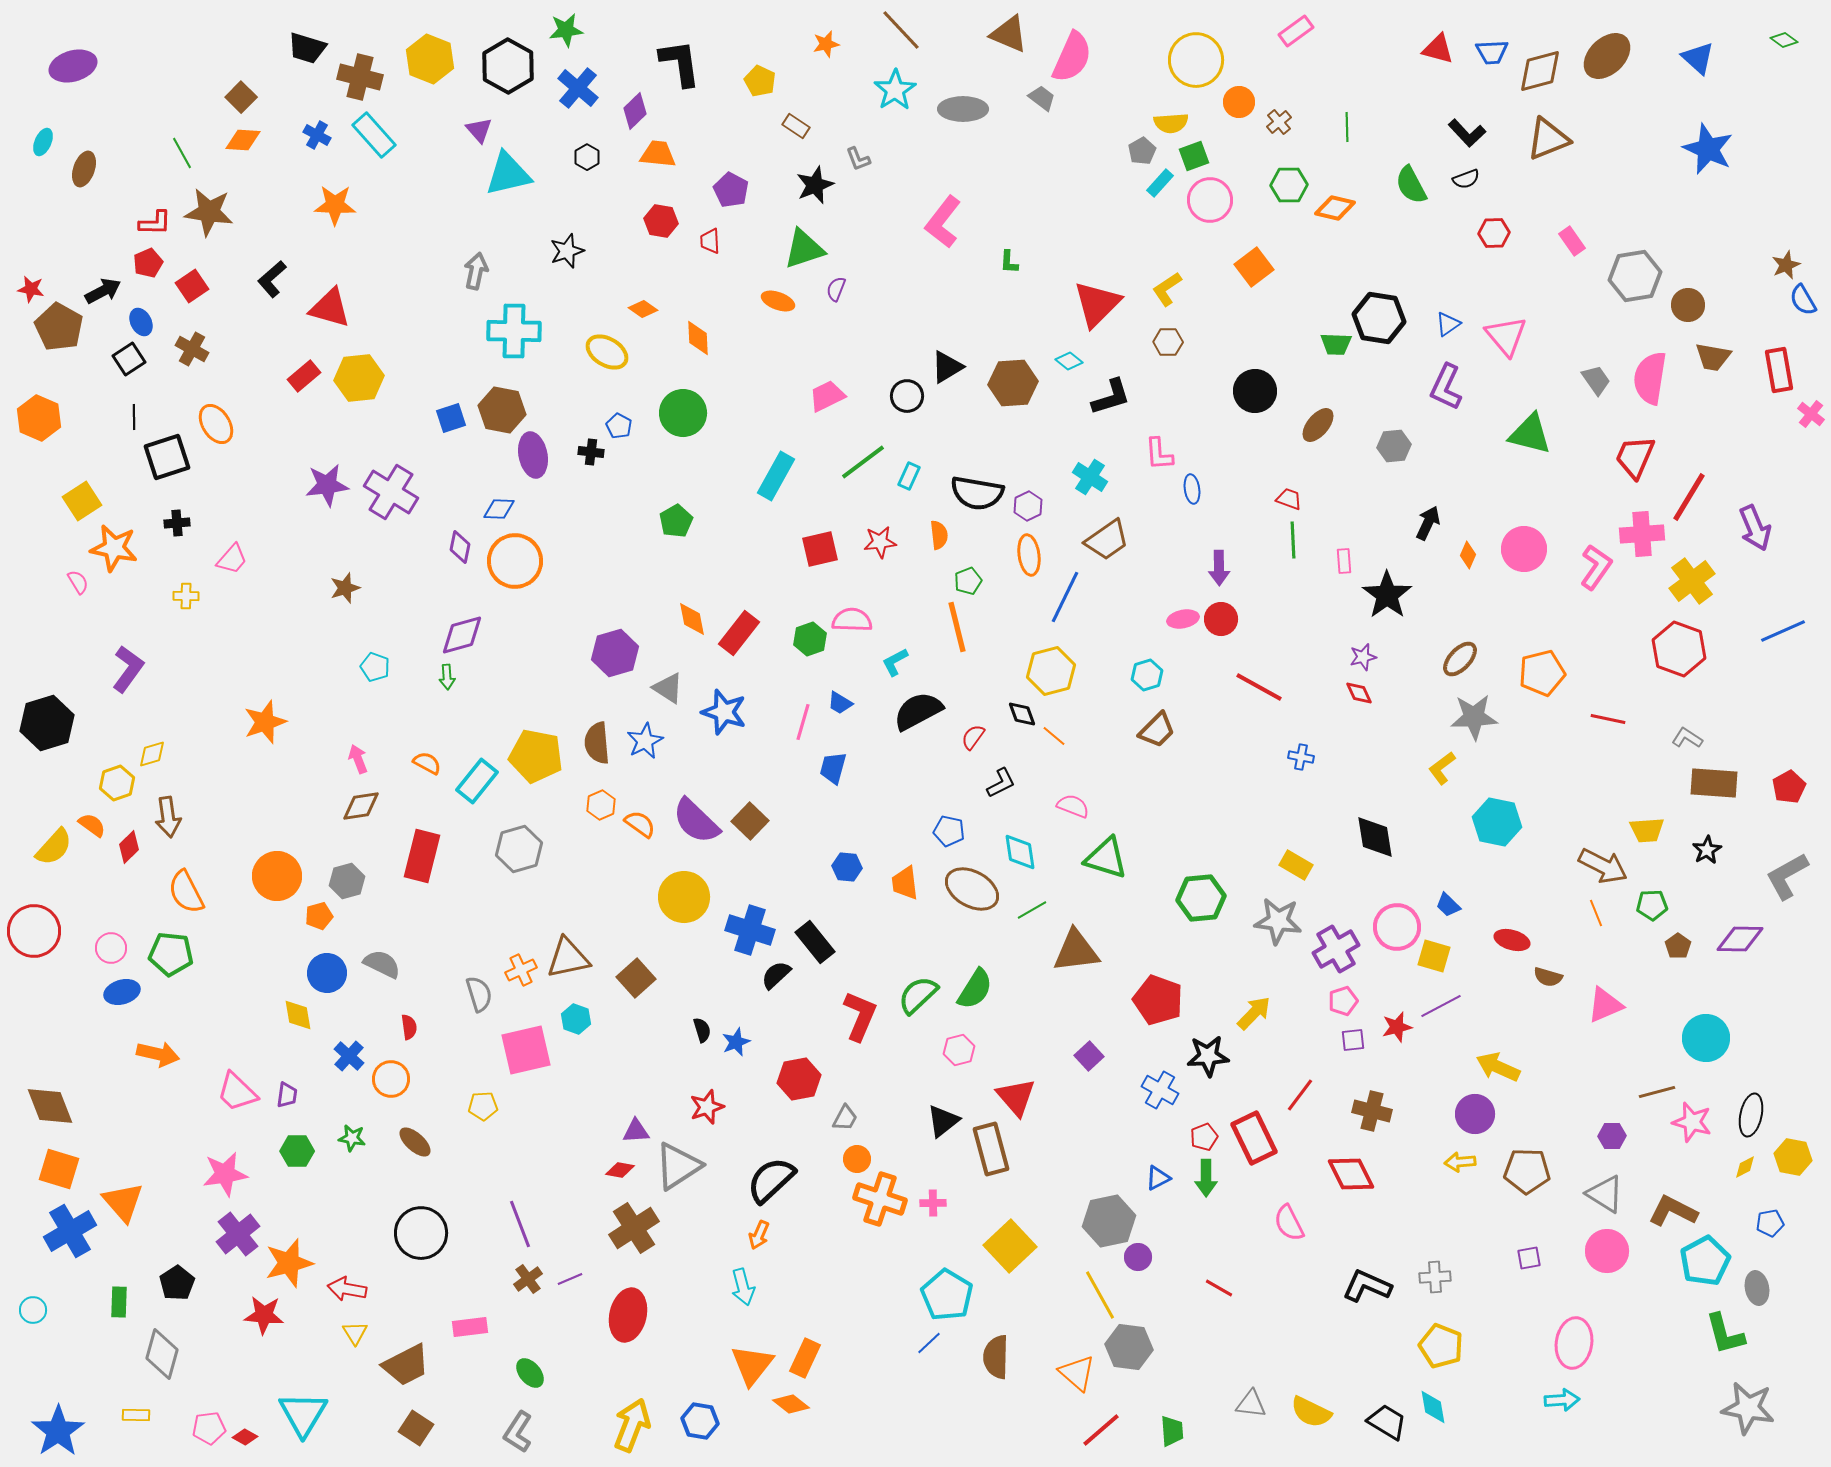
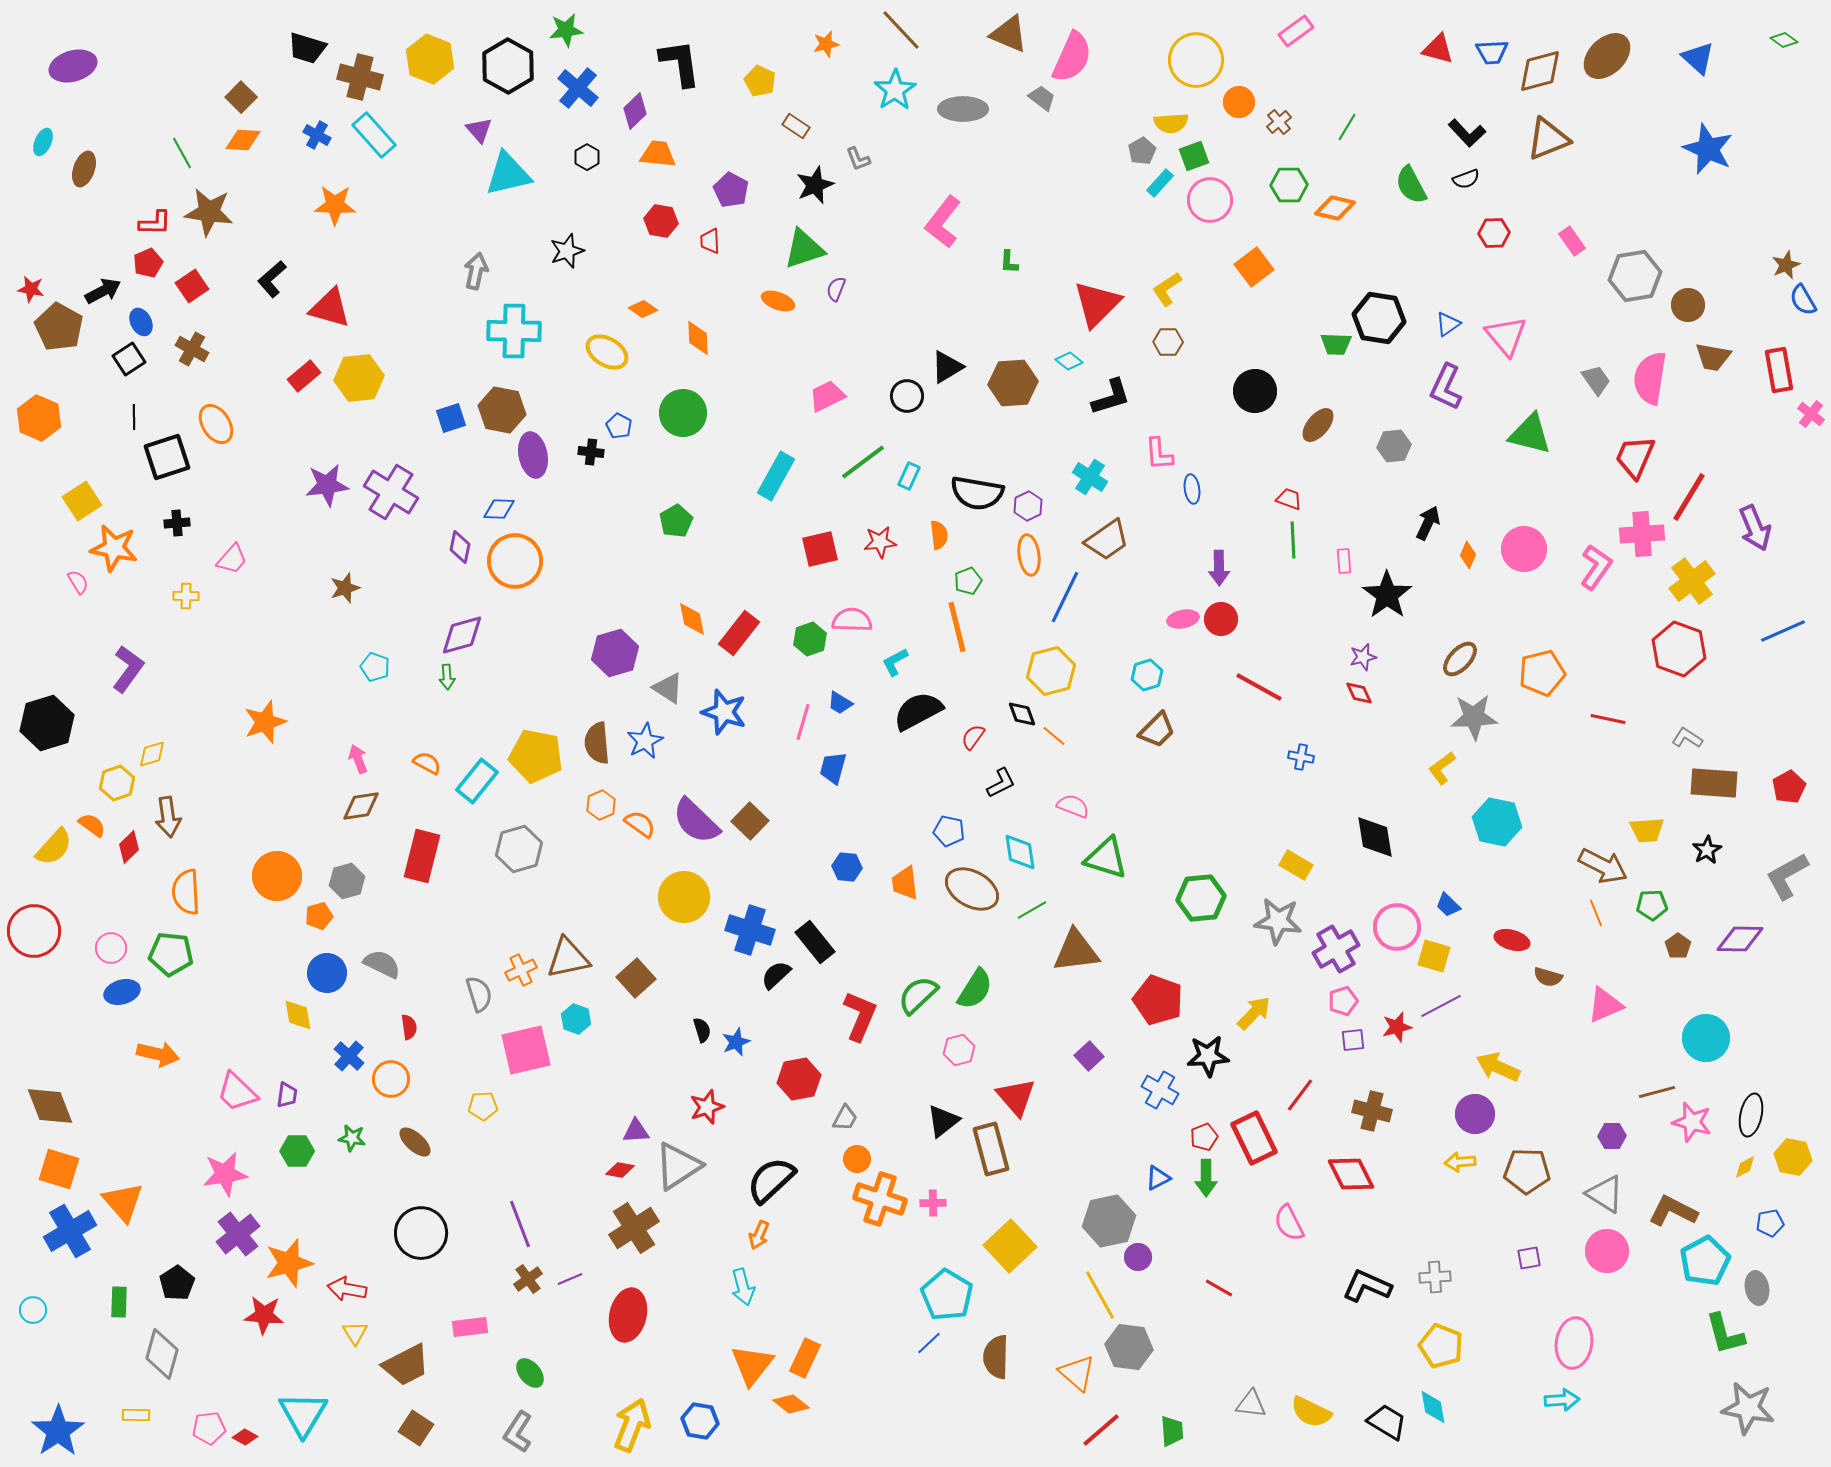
green line at (1347, 127): rotated 32 degrees clockwise
orange semicircle at (186, 892): rotated 24 degrees clockwise
